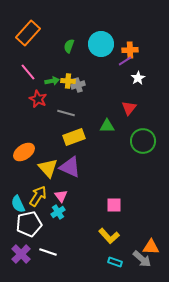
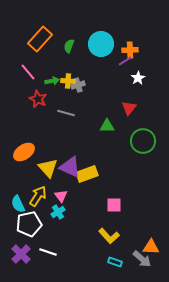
orange rectangle: moved 12 px right, 6 px down
yellow rectangle: moved 13 px right, 37 px down
